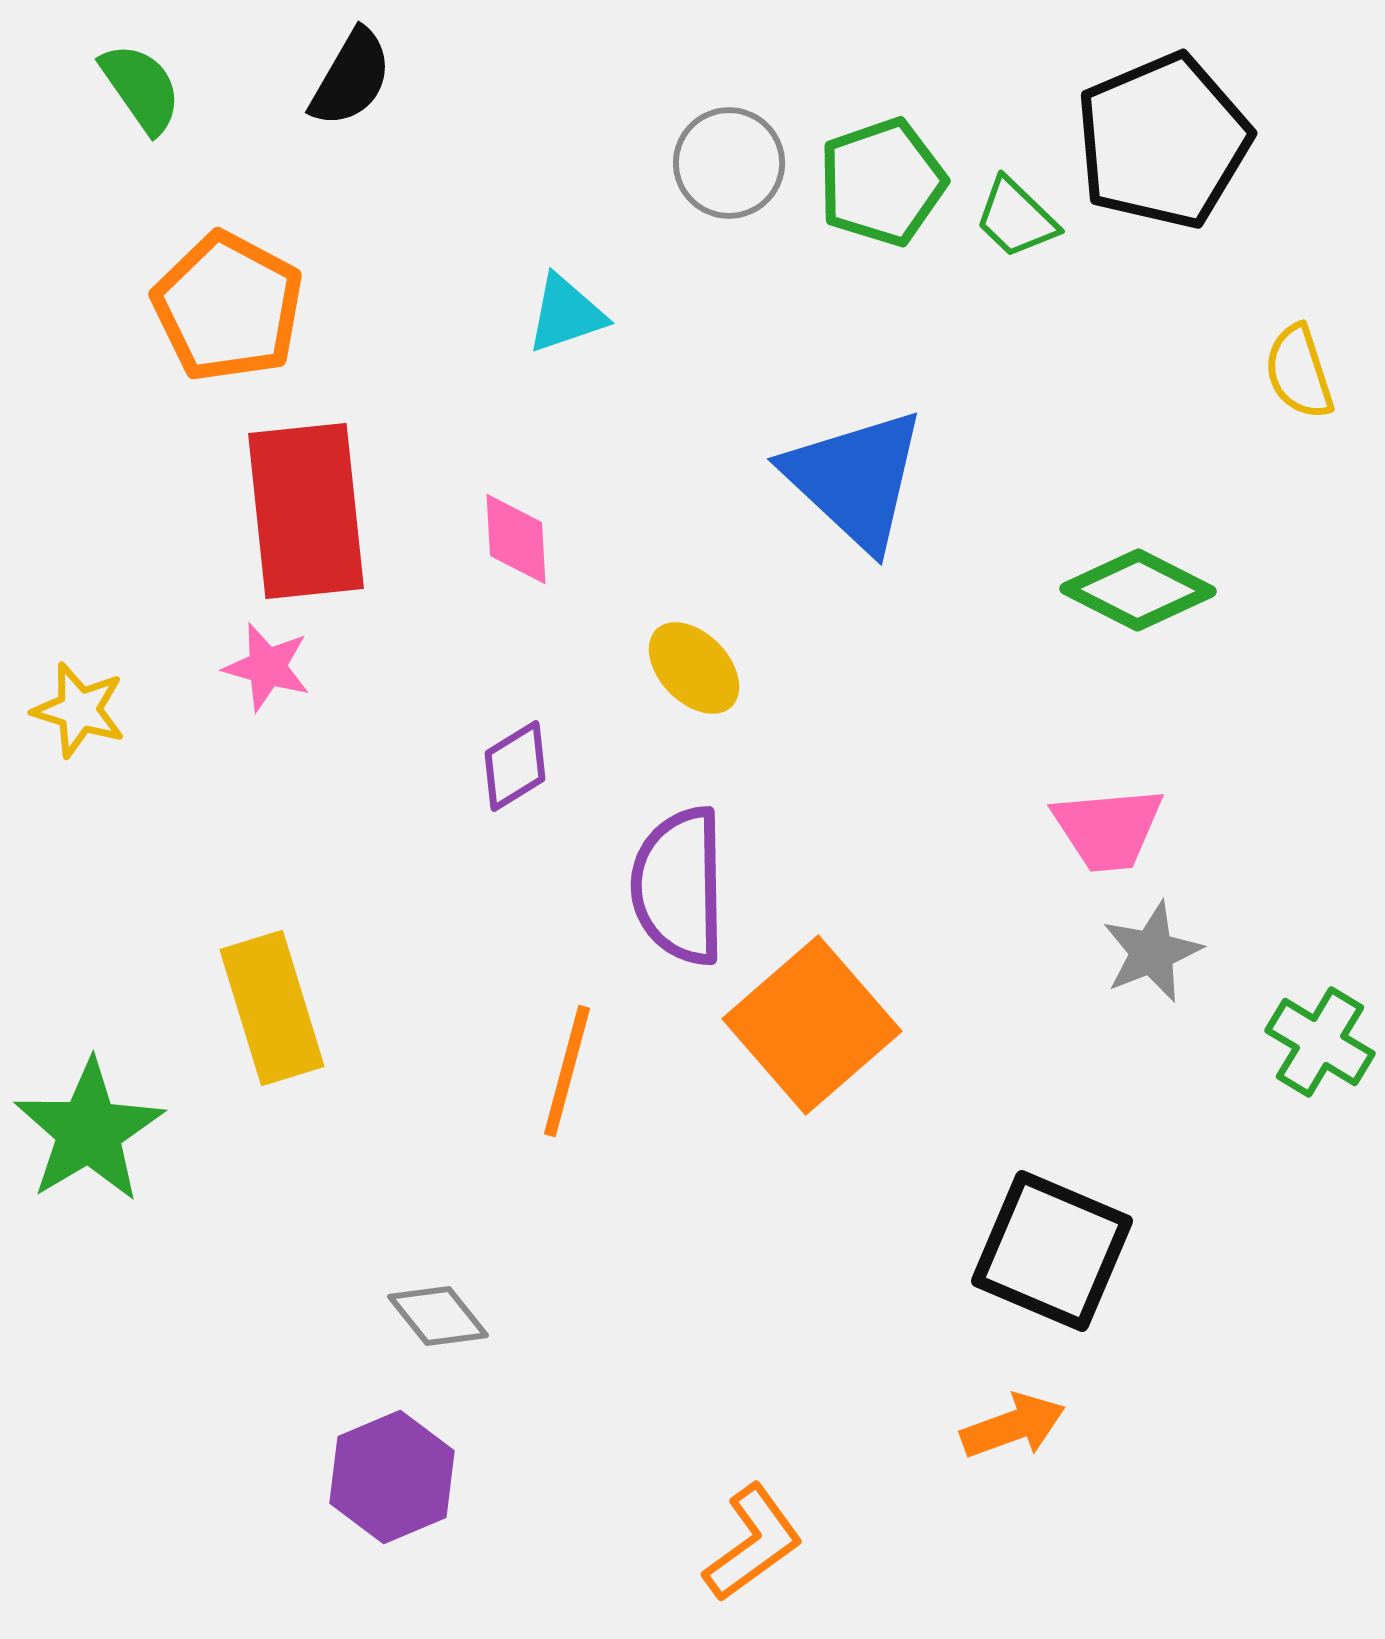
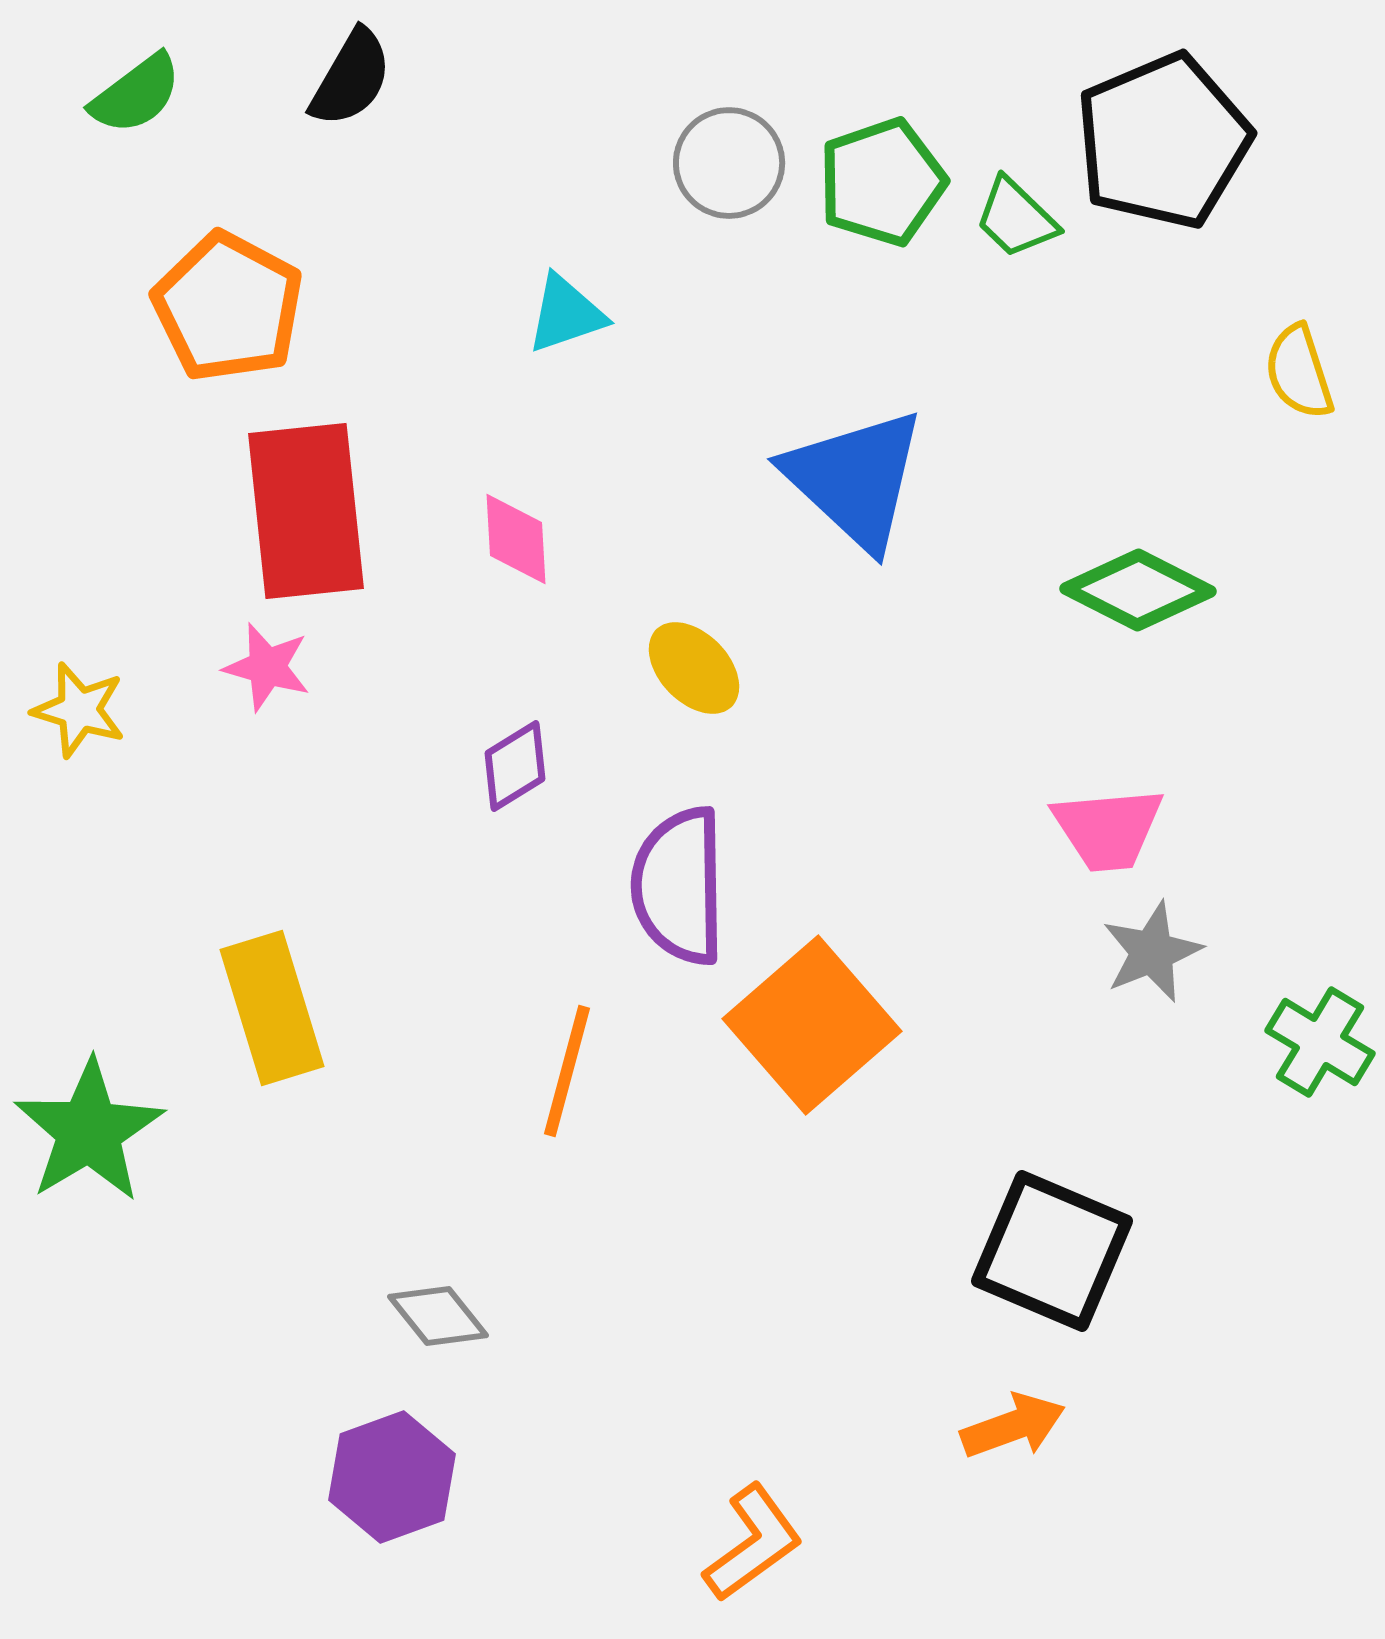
green semicircle: moved 5 px left, 6 px down; rotated 88 degrees clockwise
purple hexagon: rotated 3 degrees clockwise
